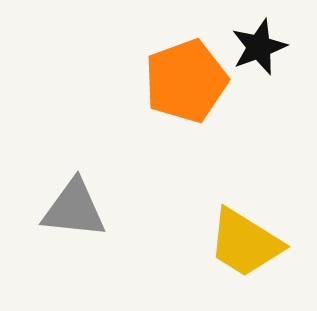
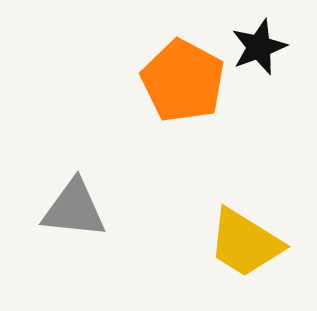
orange pentagon: moved 3 px left; rotated 24 degrees counterclockwise
